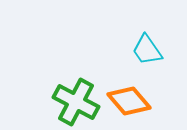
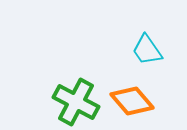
orange diamond: moved 3 px right
